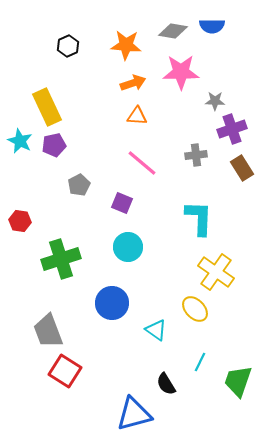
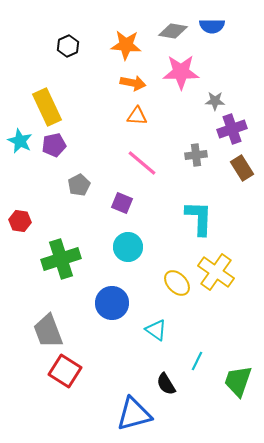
orange arrow: rotated 30 degrees clockwise
yellow ellipse: moved 18 px left, 26 px up
cyan line: moved 3 px left, 1 px up
